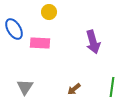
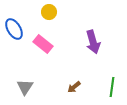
pink rectangle: moved 3 px right, 1 px down; rotated 36 degrees clockwise
brown arrow: moved 2 px up
